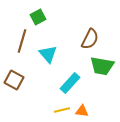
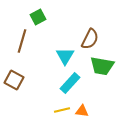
cyan triangle: moved 17 px right, 2 px down; rotated 12 degrees clockwise
